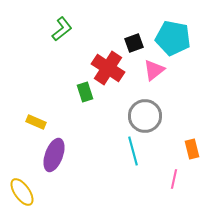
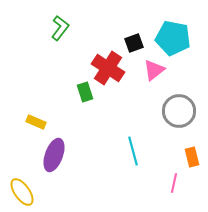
green L-shape: moved 2 px left, 1 px up; rotated 15 degrees counterclockwise
gray circle: moved 34 px right, 5 px up
orange rectangle: moved 8 px down
pink line: moved 4 px down
